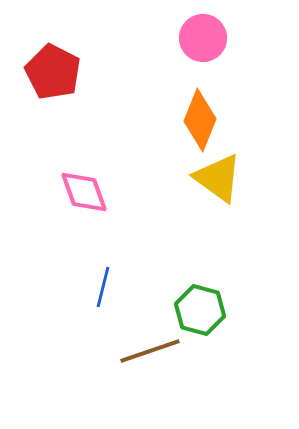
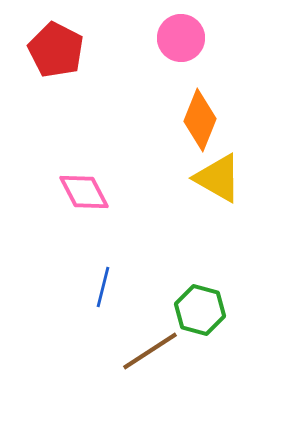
pink circle: moved 22 px left
red pentagon: moved 3 px right, 22 px up
yellow triangle: rotated 6 degrees counterclockwise
pink diamond: rotated 8 degrees counterclockwise
brown line: rotated 14 degrees counterclockwise
